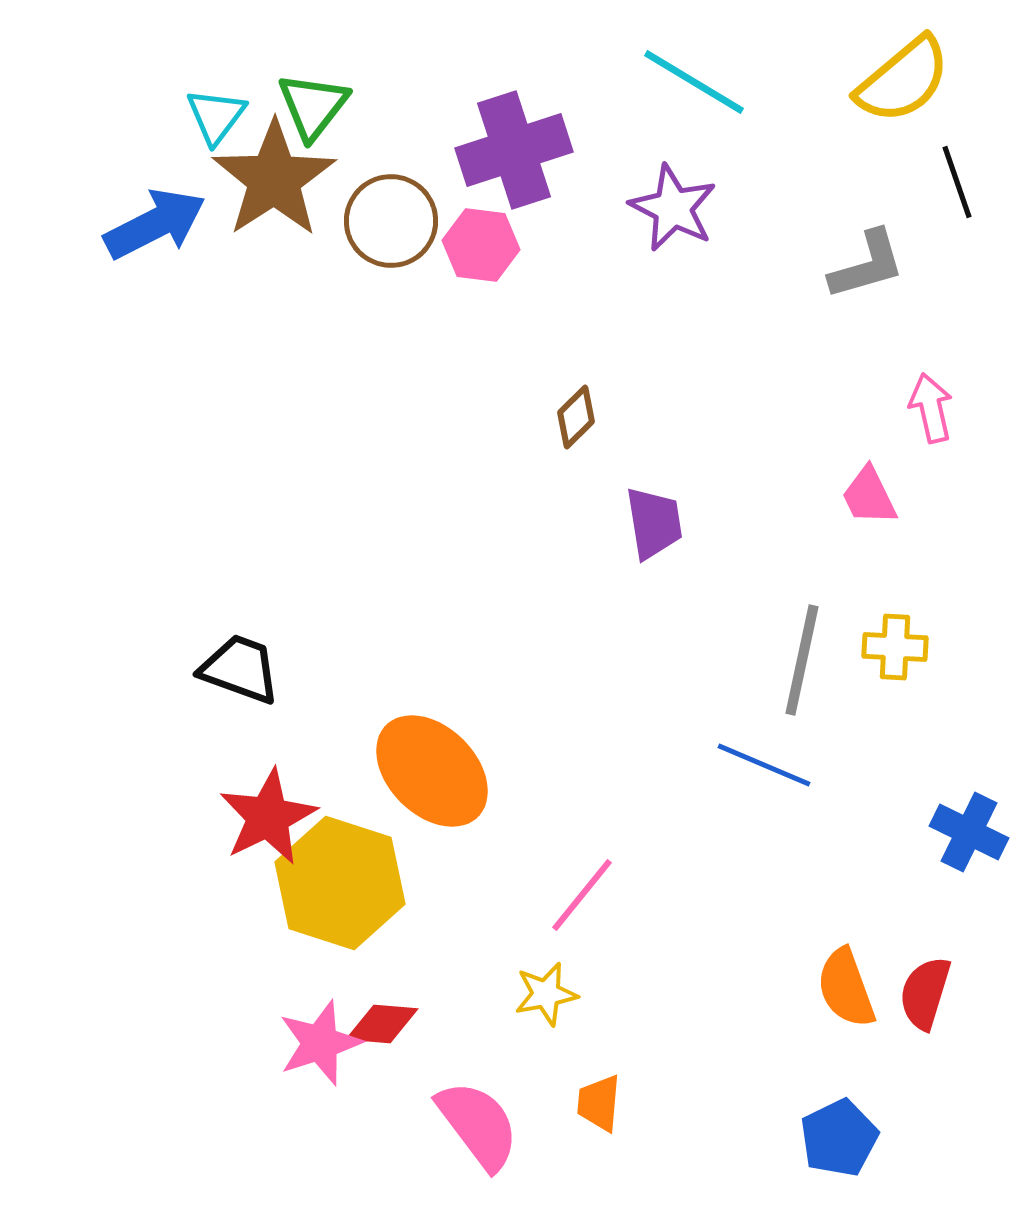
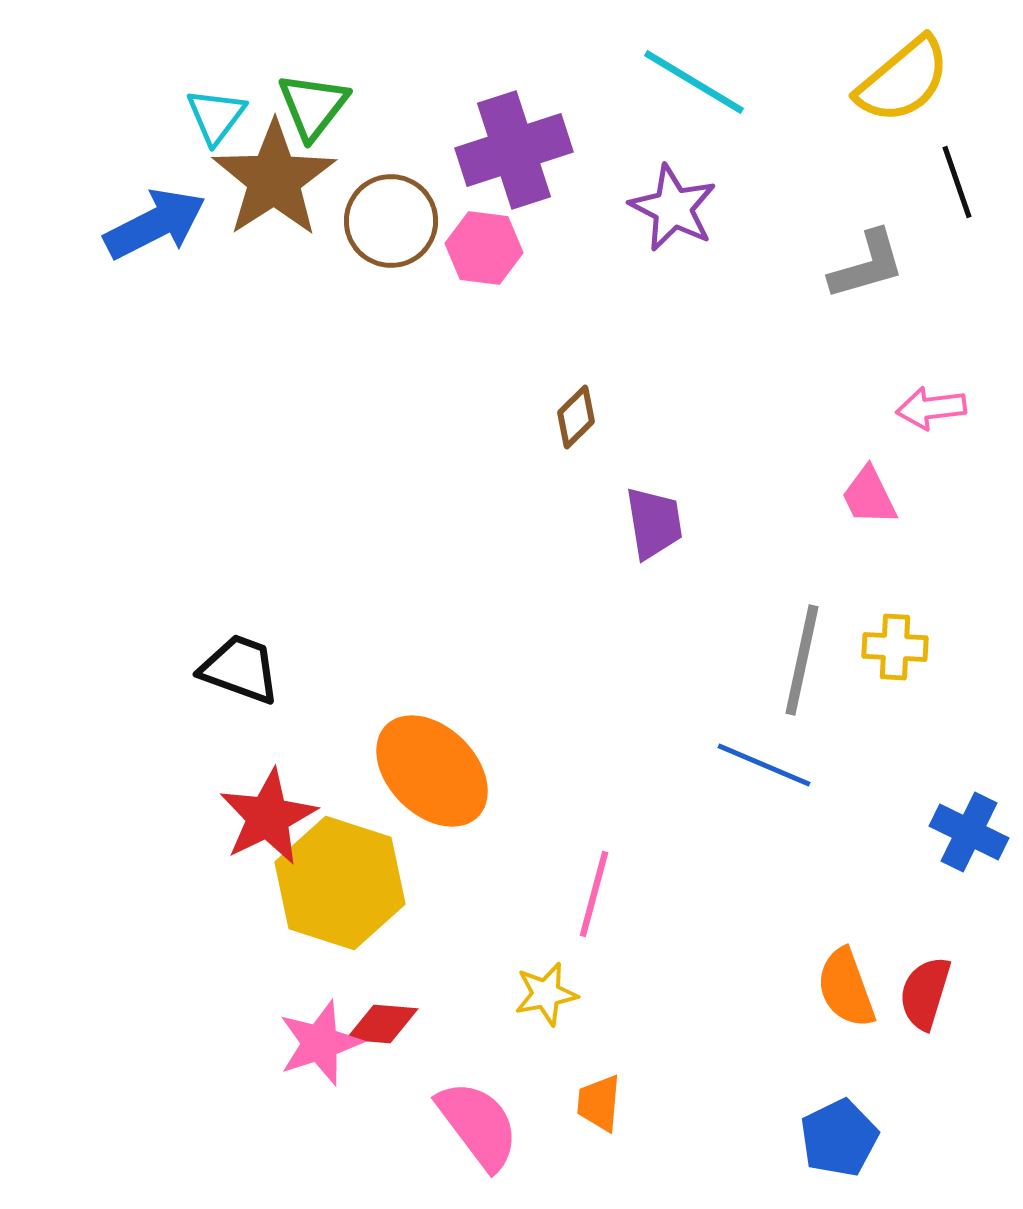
pink hexagon: moved 3 px right, 3 px down
pink arrow: rotated 84 degrees counterclockwise
pink line: moved 12 px right, 1 px up; rotated 24 degrees counterclockwise
